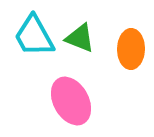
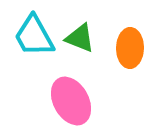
orange ellipse: moved 1 px left, 1 px up
